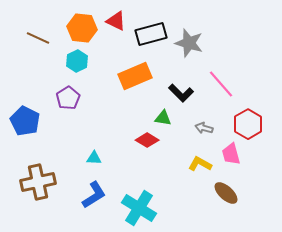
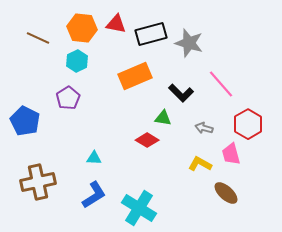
red triangle: moved 3 px down; rotated 15 degrees counterclockwise
